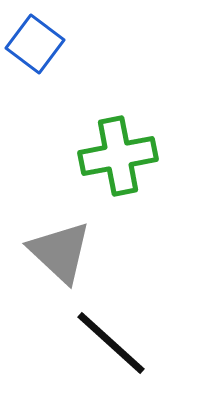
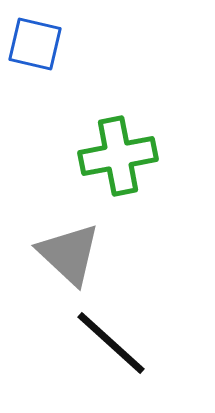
blue square: rotated 24 degrees counterclockwise
gray triangle: moved 9 px right, 2 px down
